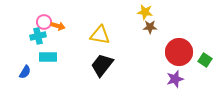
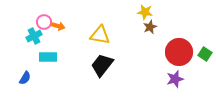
brown star: rotated 24 degrees counterclockwise
cyan cross: moved 4 px left; rotated 14 degrees counterclockwise
green square: moved 6 px up
blue semicircle: moved 6 px down
